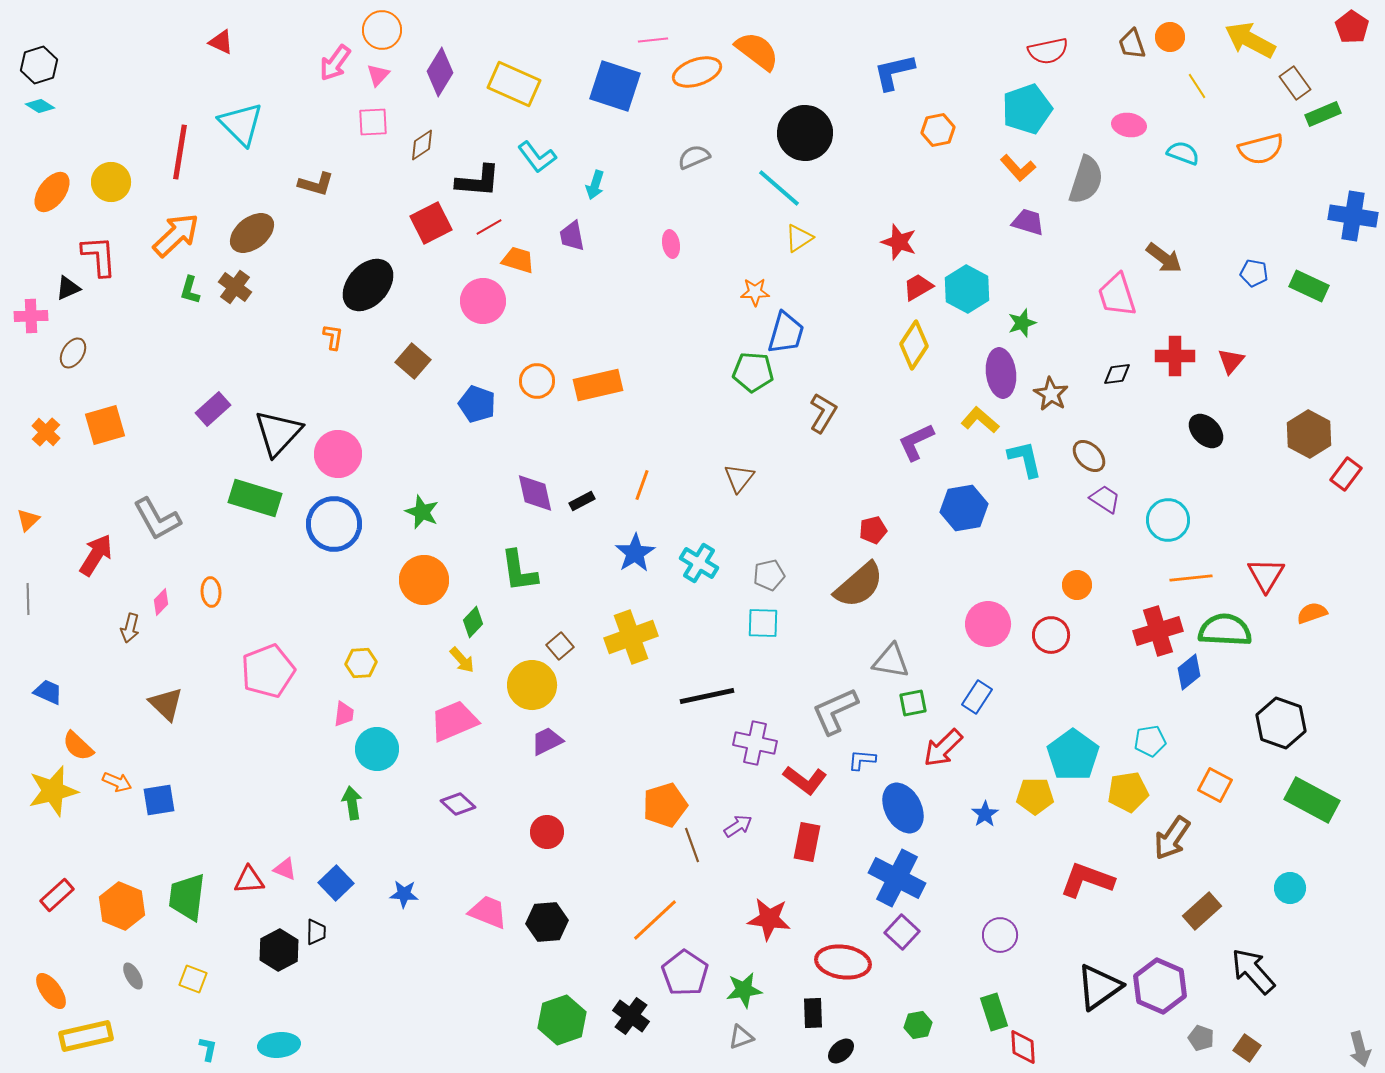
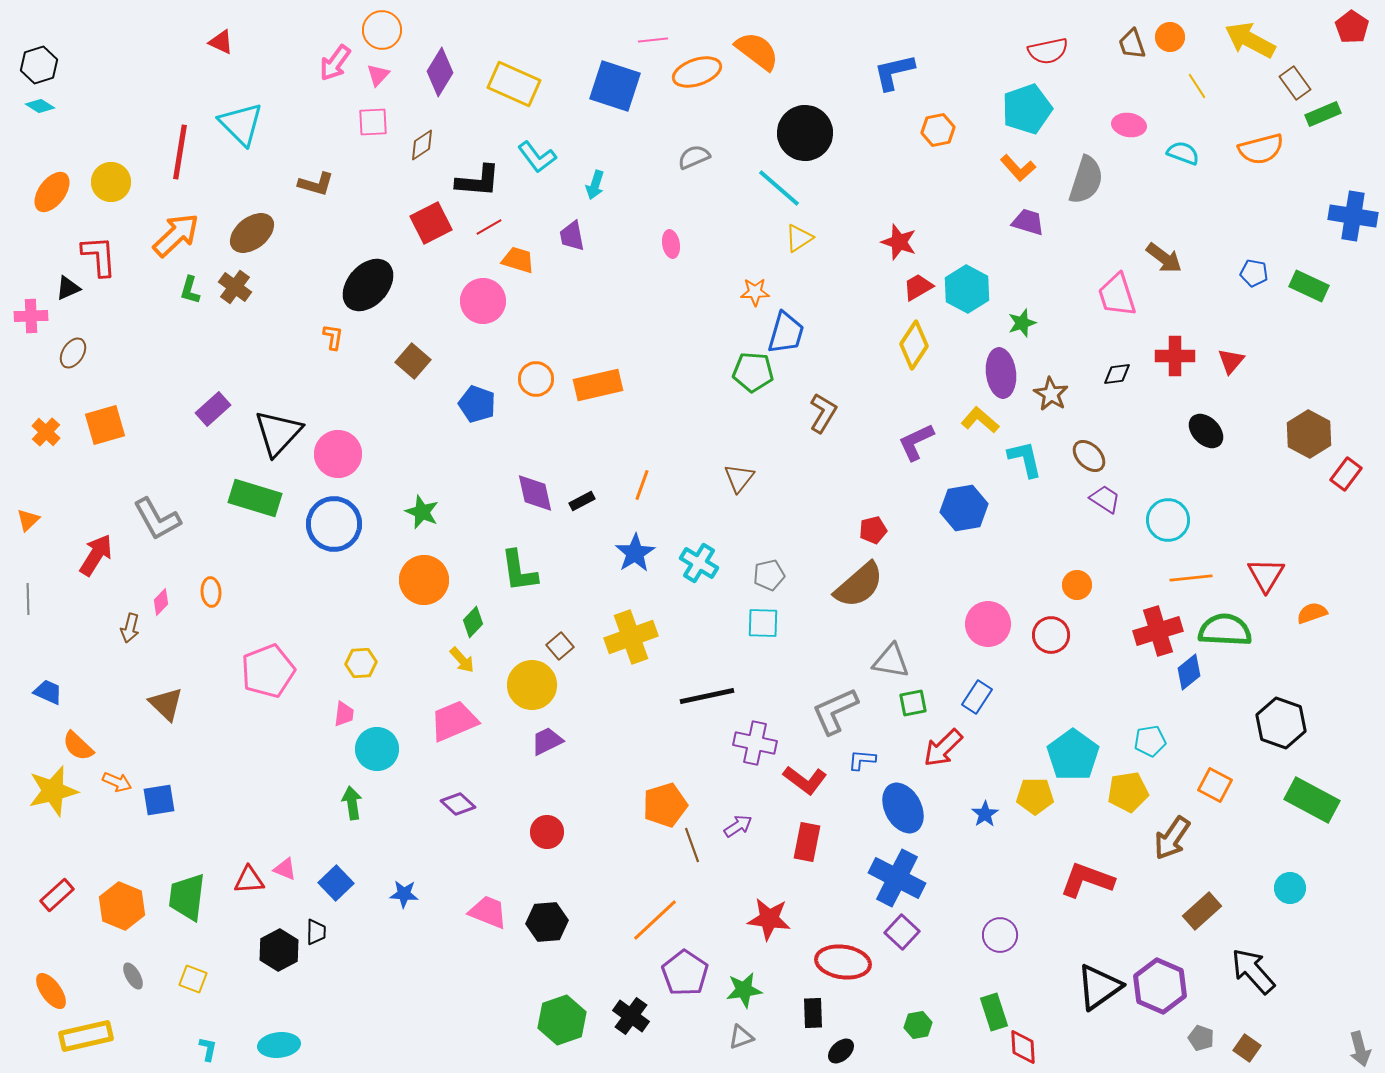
orange circle at (537, 381): moved 1 px left, 2 px up
